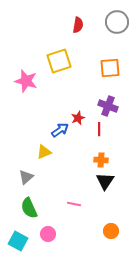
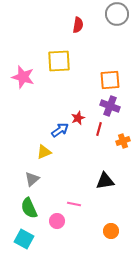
gray circle: moved 8 px up
yellow square: rotated 15 degrees clockwise
orange square: moved 12 px down
pink star: moved 3 px left, 4 px up
purple cross: moved 2 px right
red line: rotated 16 degrees clockwise
orange cross: moved 22 px right, 19 px up; rotated 24 degrees counterclockwise
gray triangle: moved 6 px right, 2 px down
black triangle: rotated 48 degrees clockwise
pink circle: moved 9 px right, 13 px up
cyan square: moved 6 px right, 2 px up
